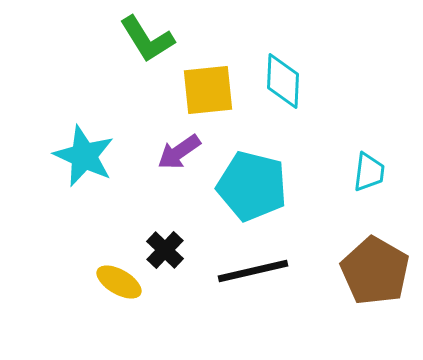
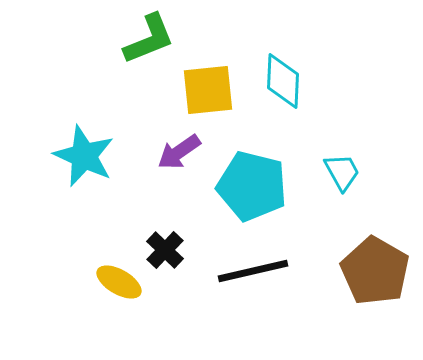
green L-shape: moved 2 px right; rotated 80 degrees counterclockwise
cyan trapezoid: moved 27 px left; rotated 36 degrees counterclockwise
